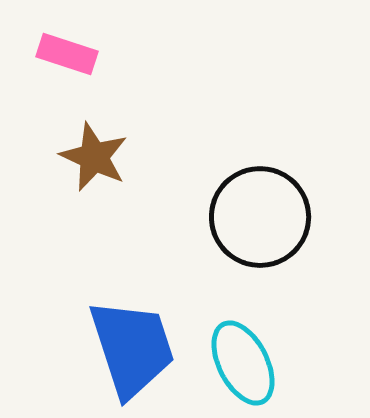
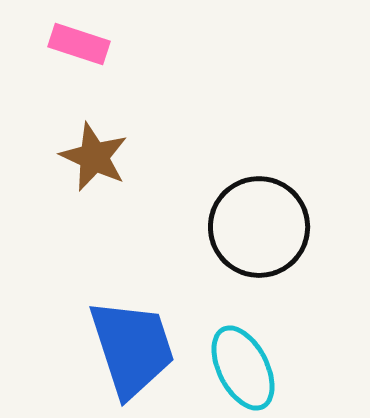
pink rectangle: moved 12 px right, 10 px up
black circle: moved 1 px left, 10 px down
cyan ellipse: moved 5 px down
